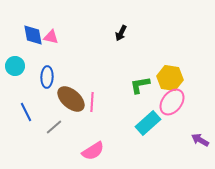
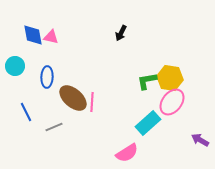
green L-shape: moved 7 px right, 4 px up
brown ellipse: moved 2 px right, 1 px up
gray line: rotated 18 degrees clockwise
pink semicircle: moved 34 px right, 2 px down
